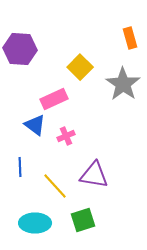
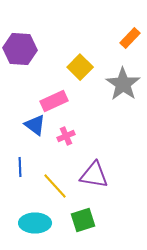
orange rectangle: rotated 60 degrees clockwise
pink rectangle: moved 2 px down
